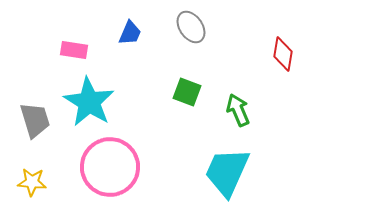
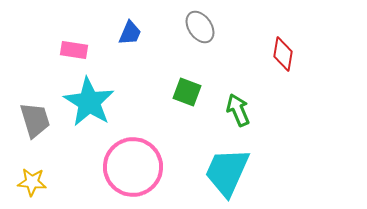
gray ellipse: moved 9 px right
pink circle: moved 23 px right
